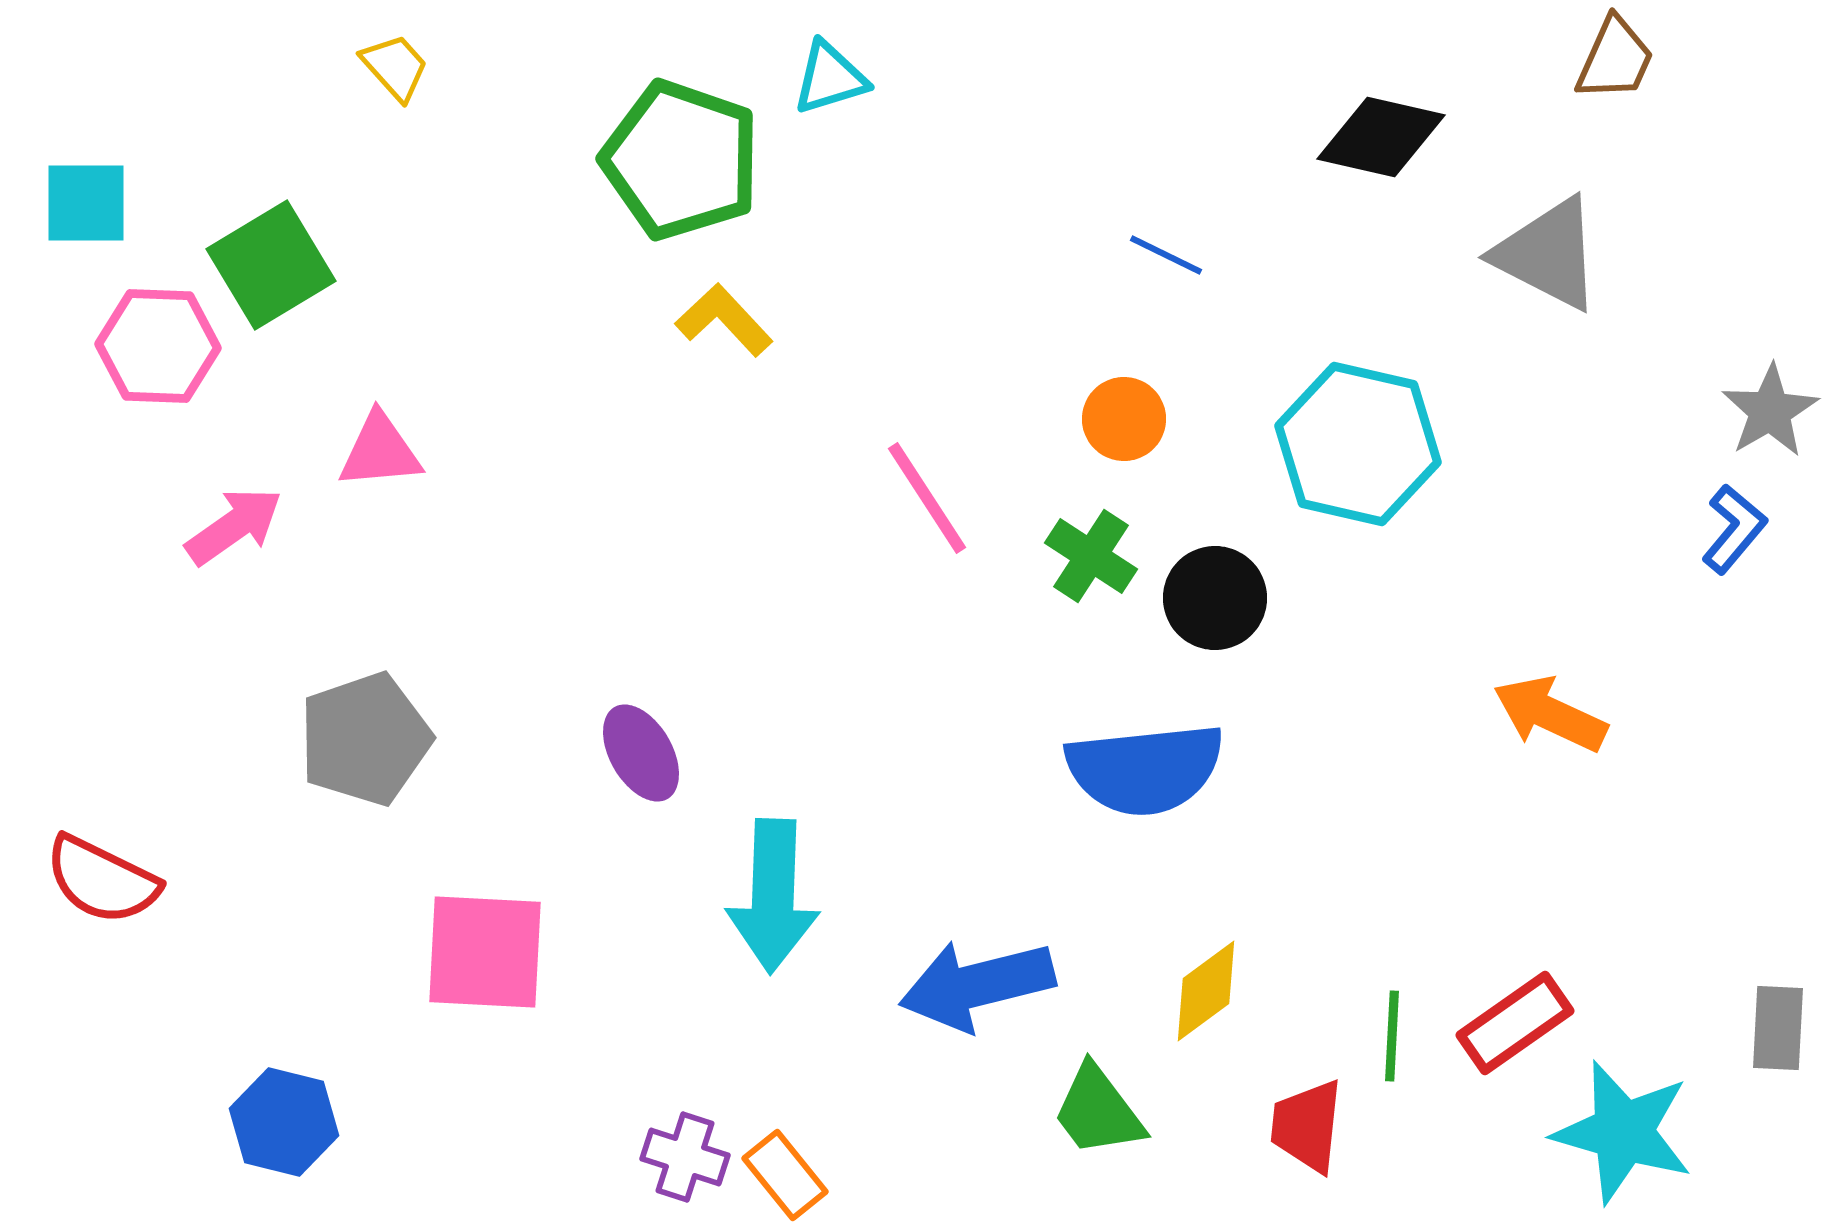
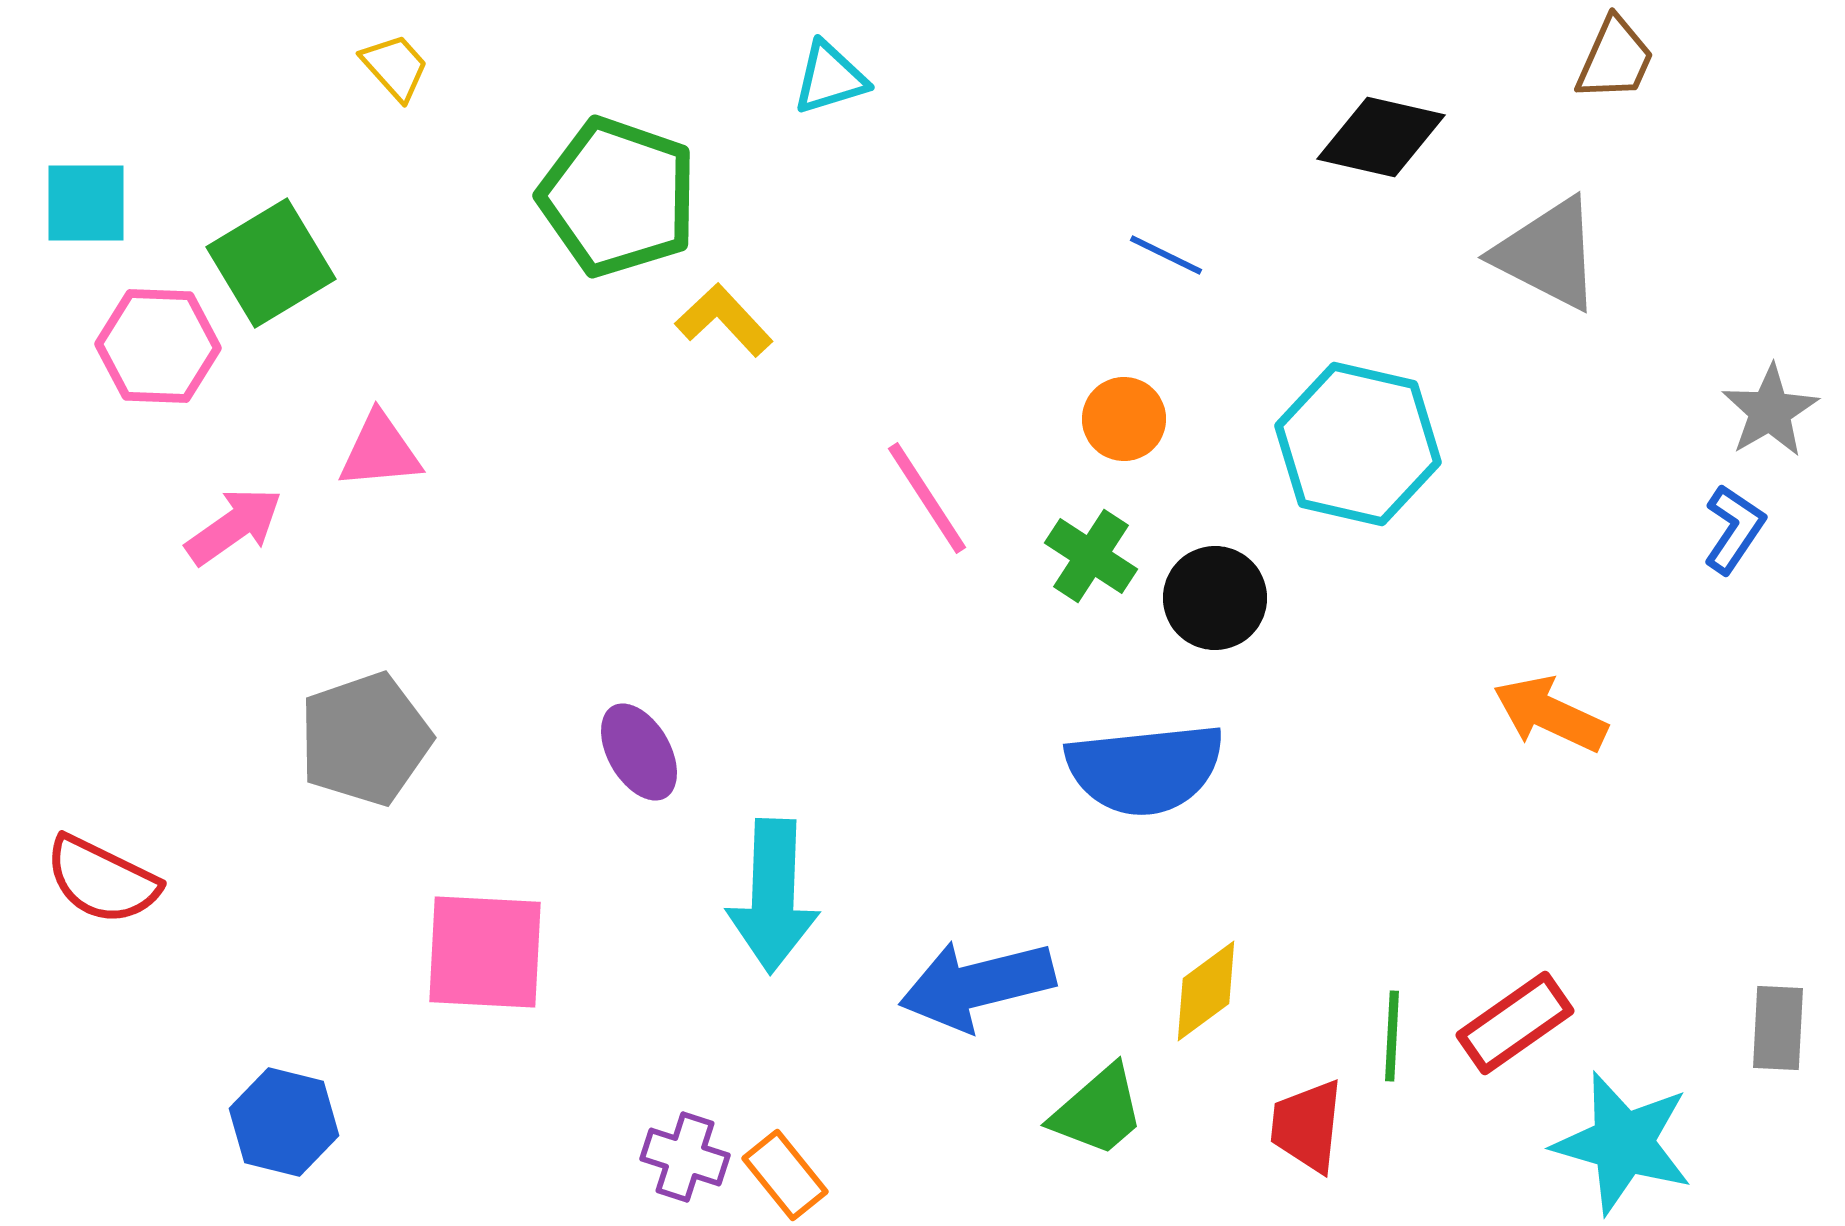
green pentagon: moved 63 px left, 37 px down
green square: moved 2 px up
blue L-shape: rotated 6 degrees counterclockwise
purple ellipse: moved 2 px left, 1 px up
green trapezoid: rotated 94 degrees counterclockwise
cyan star: moved 11 px down
